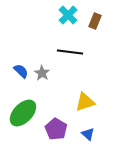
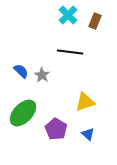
gray star: moved 2 px down
